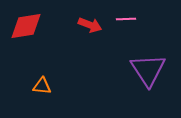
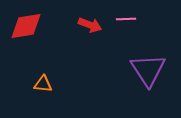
orange triangle: moved 1 px right, 2 px up
